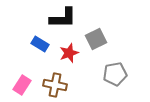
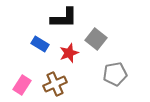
black L-shape: moved 1 px right
gray square: rotated 25 degrees counterclockwise
brown cross: moved 1 px up; rotated 35 degrees counterclockwise
